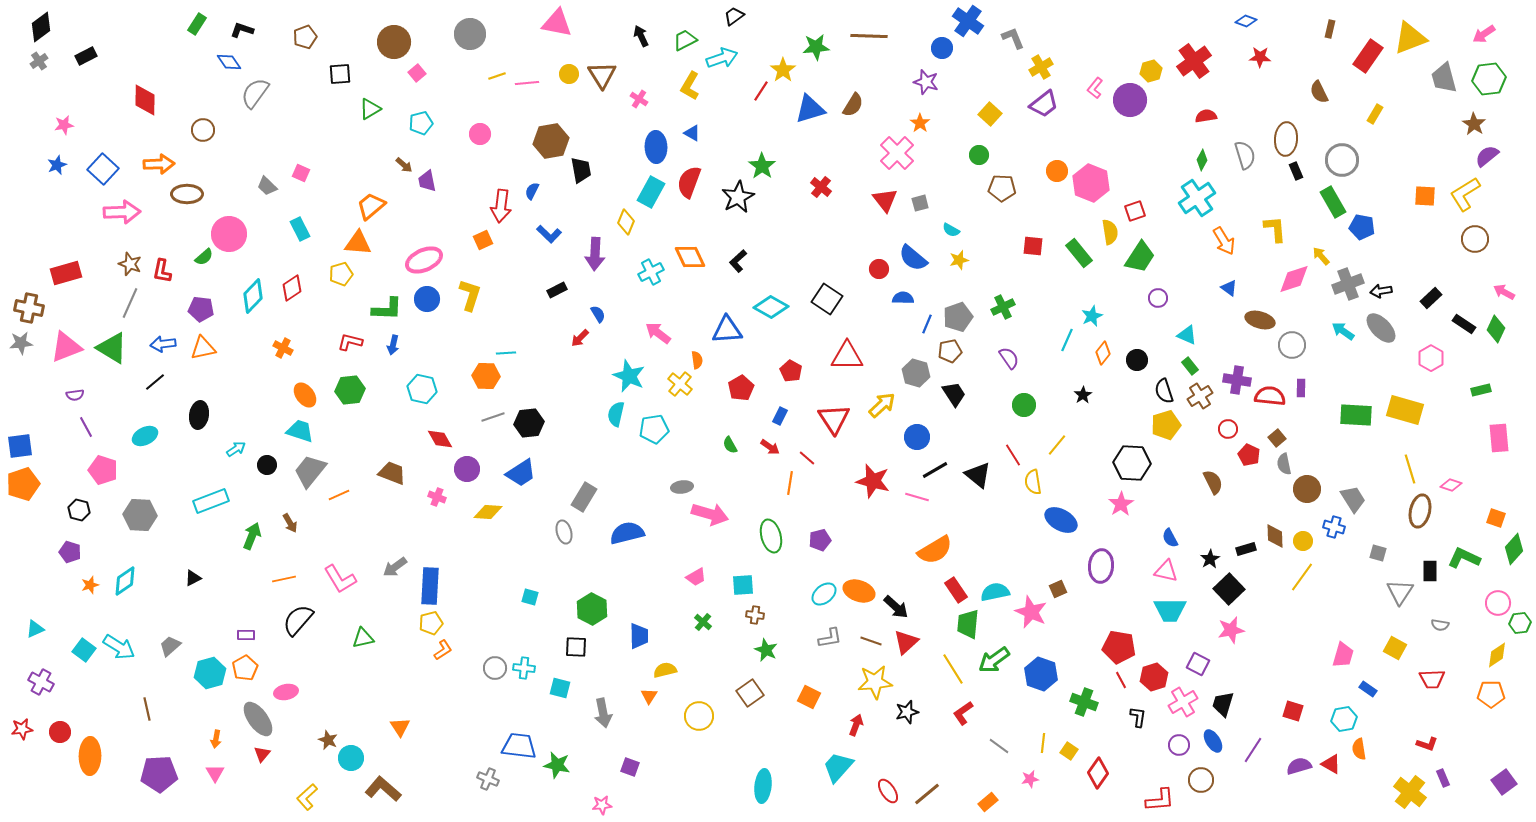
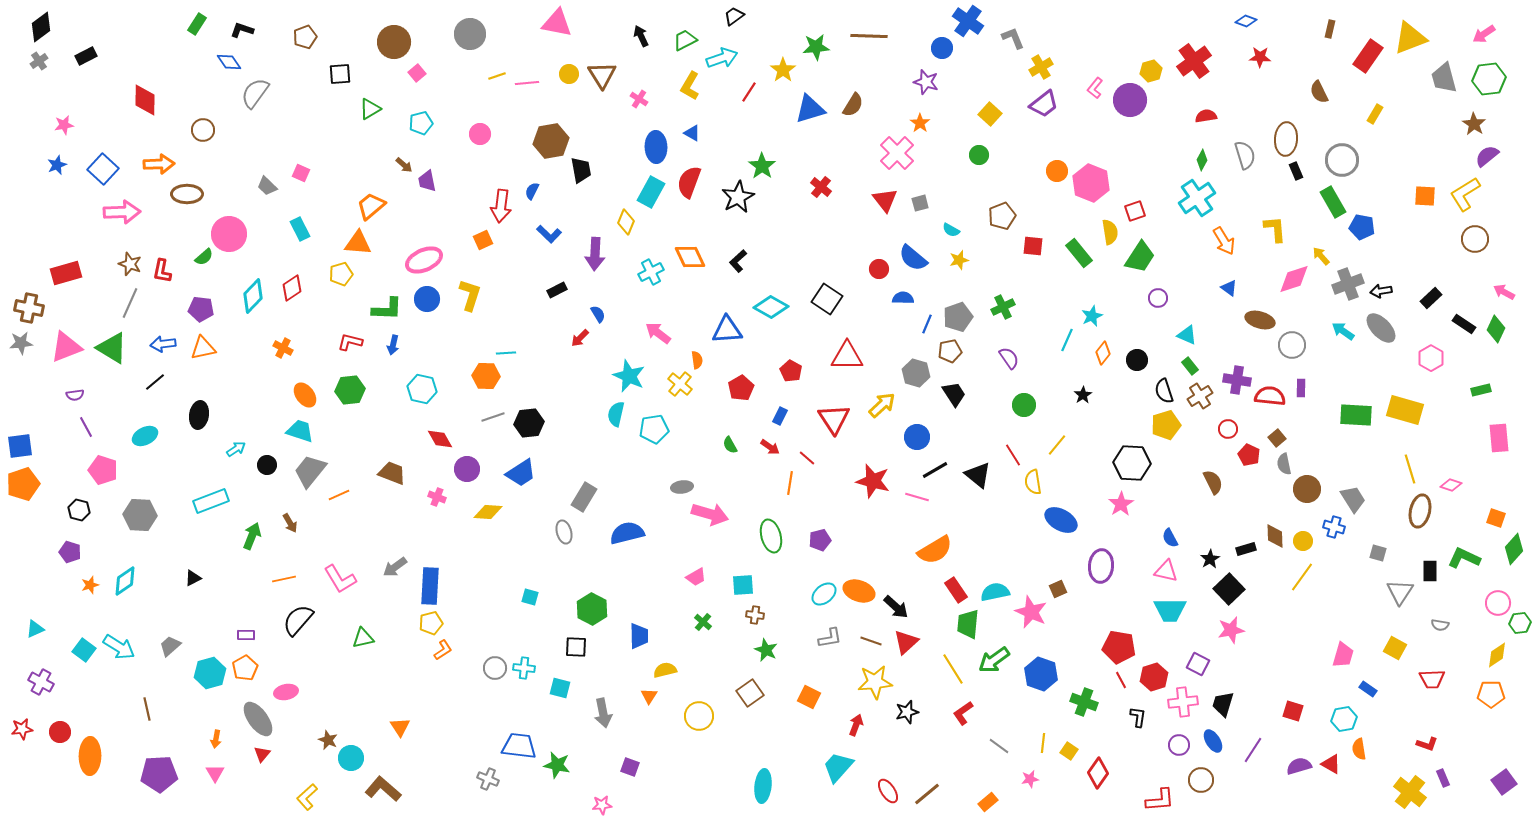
red line at (761, 91): moved 12 px left, 1 px down
brown pentagon at (1002, 188): moved 28 px down; rotated 24 degrees counterclockwise
pink cross at (1183, 702): rotated 24 degrees clockwise
